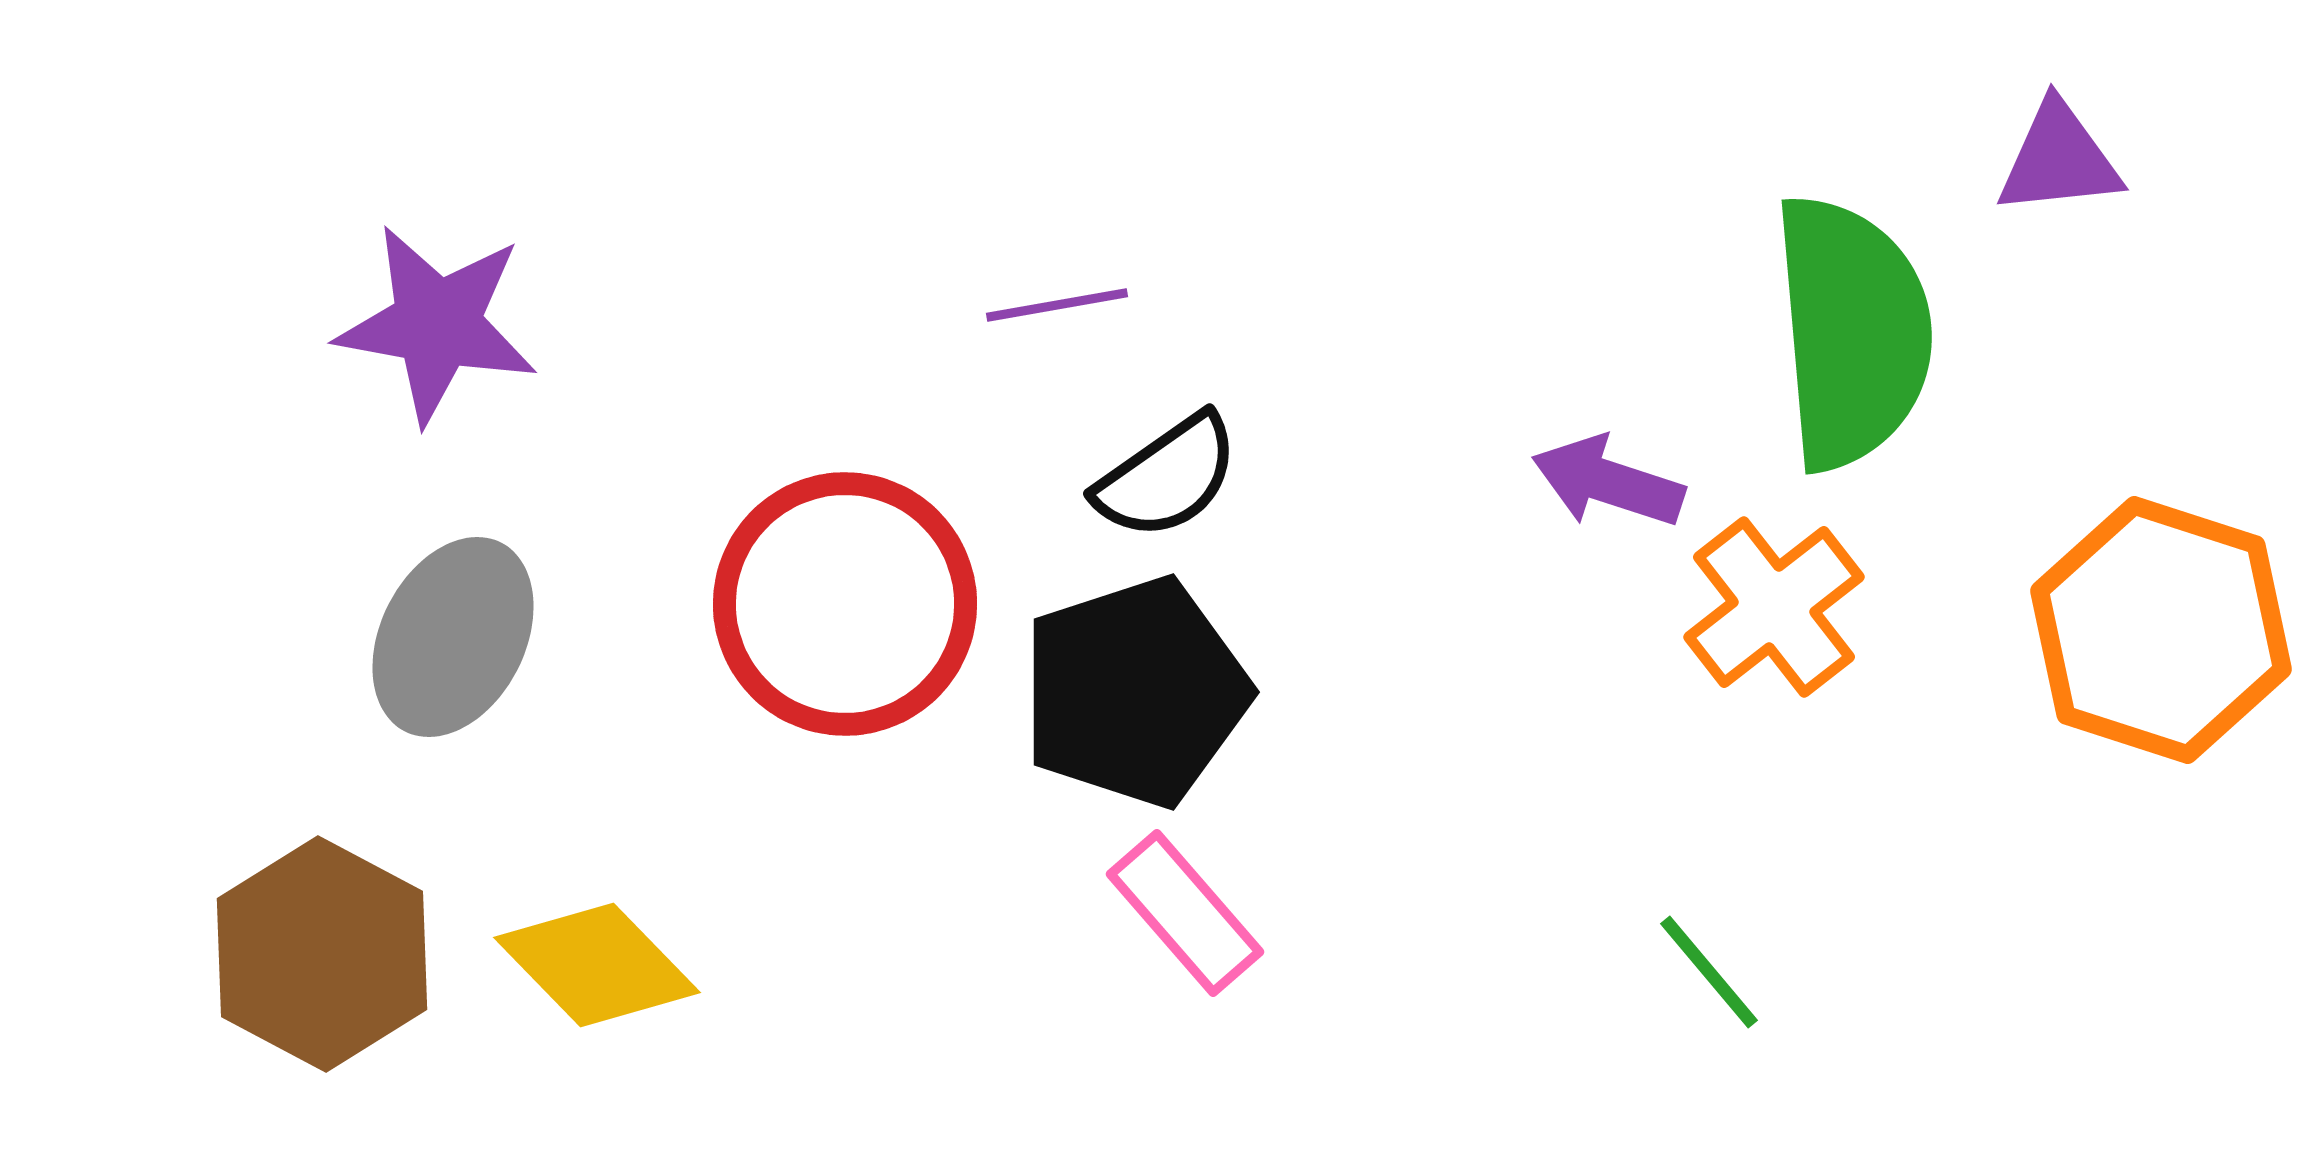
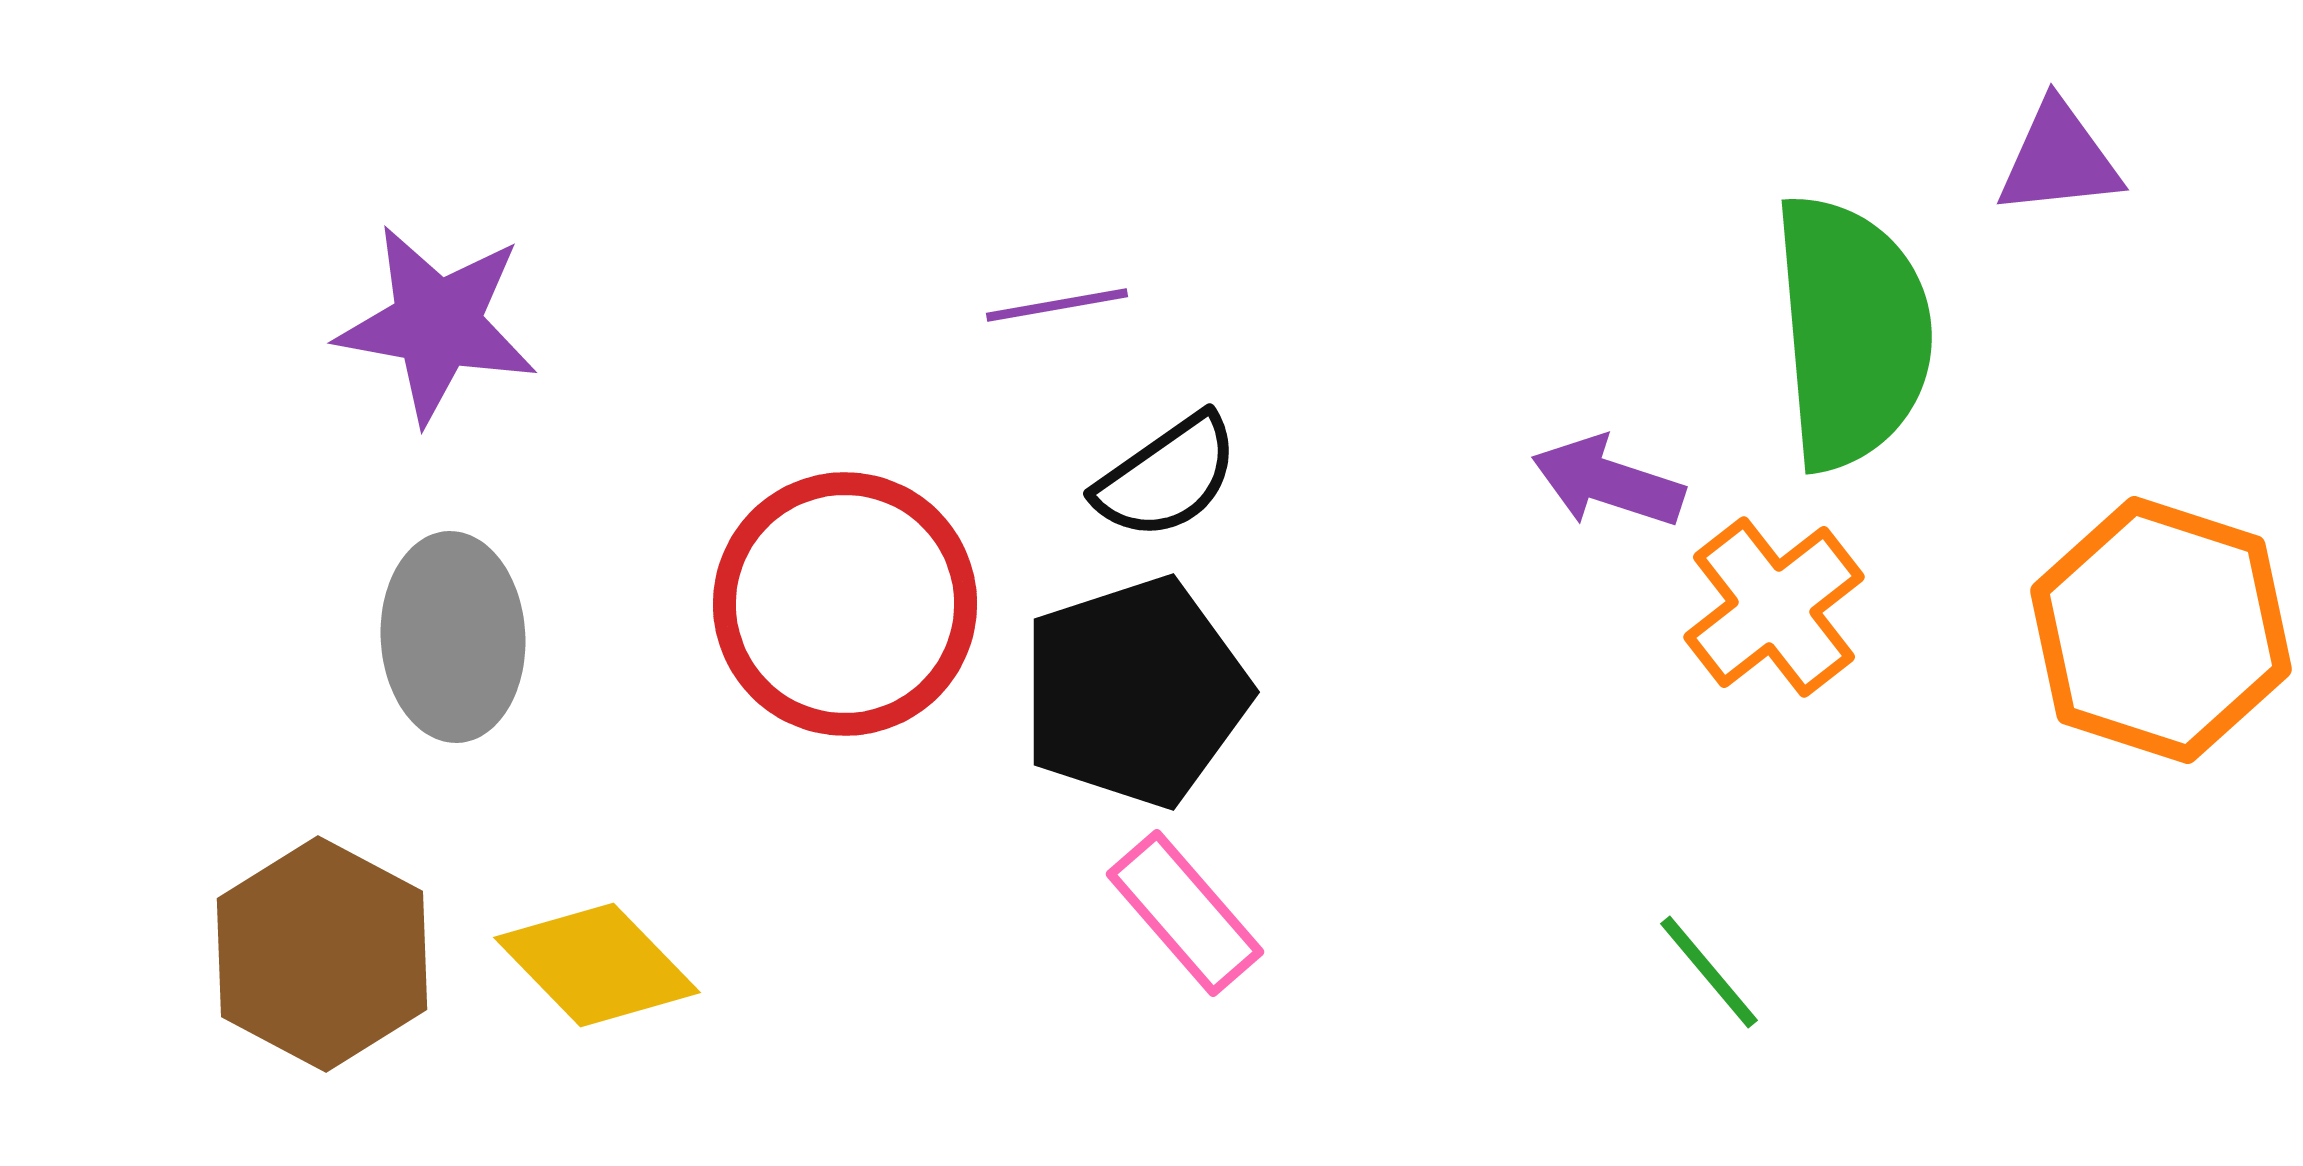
gray ellipse: rotated 30 degrees counterclockwise
